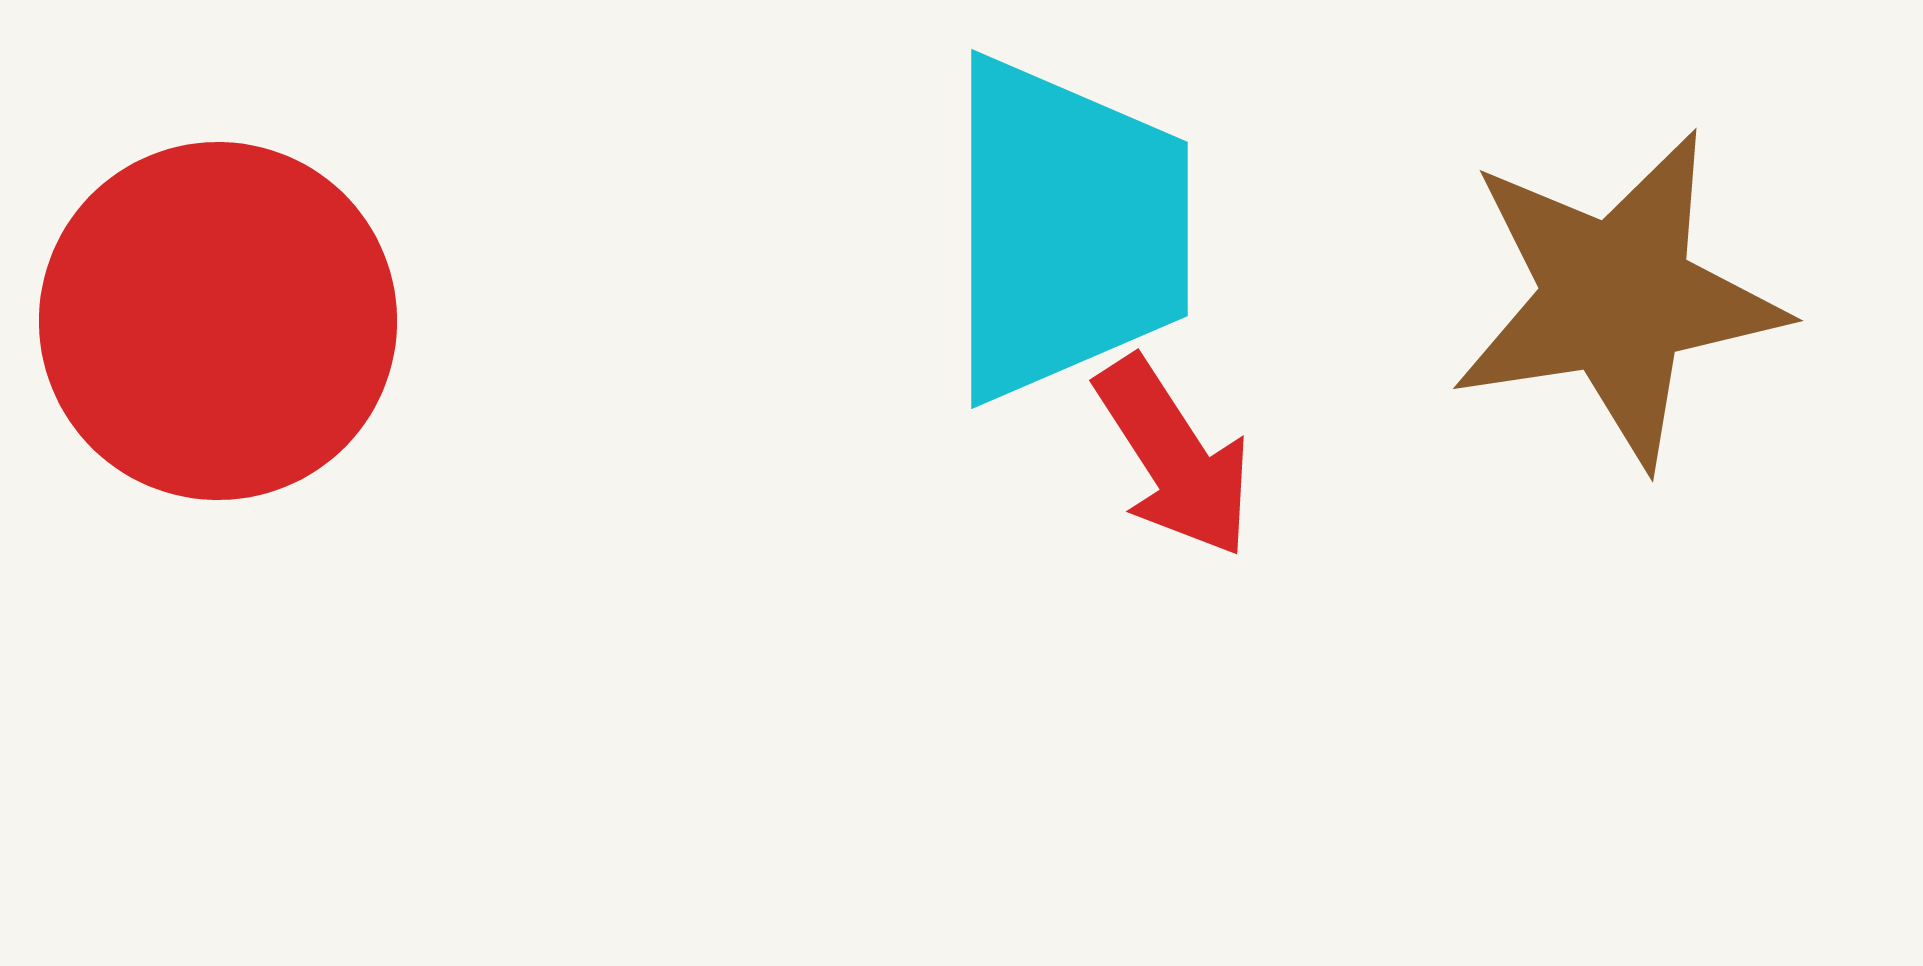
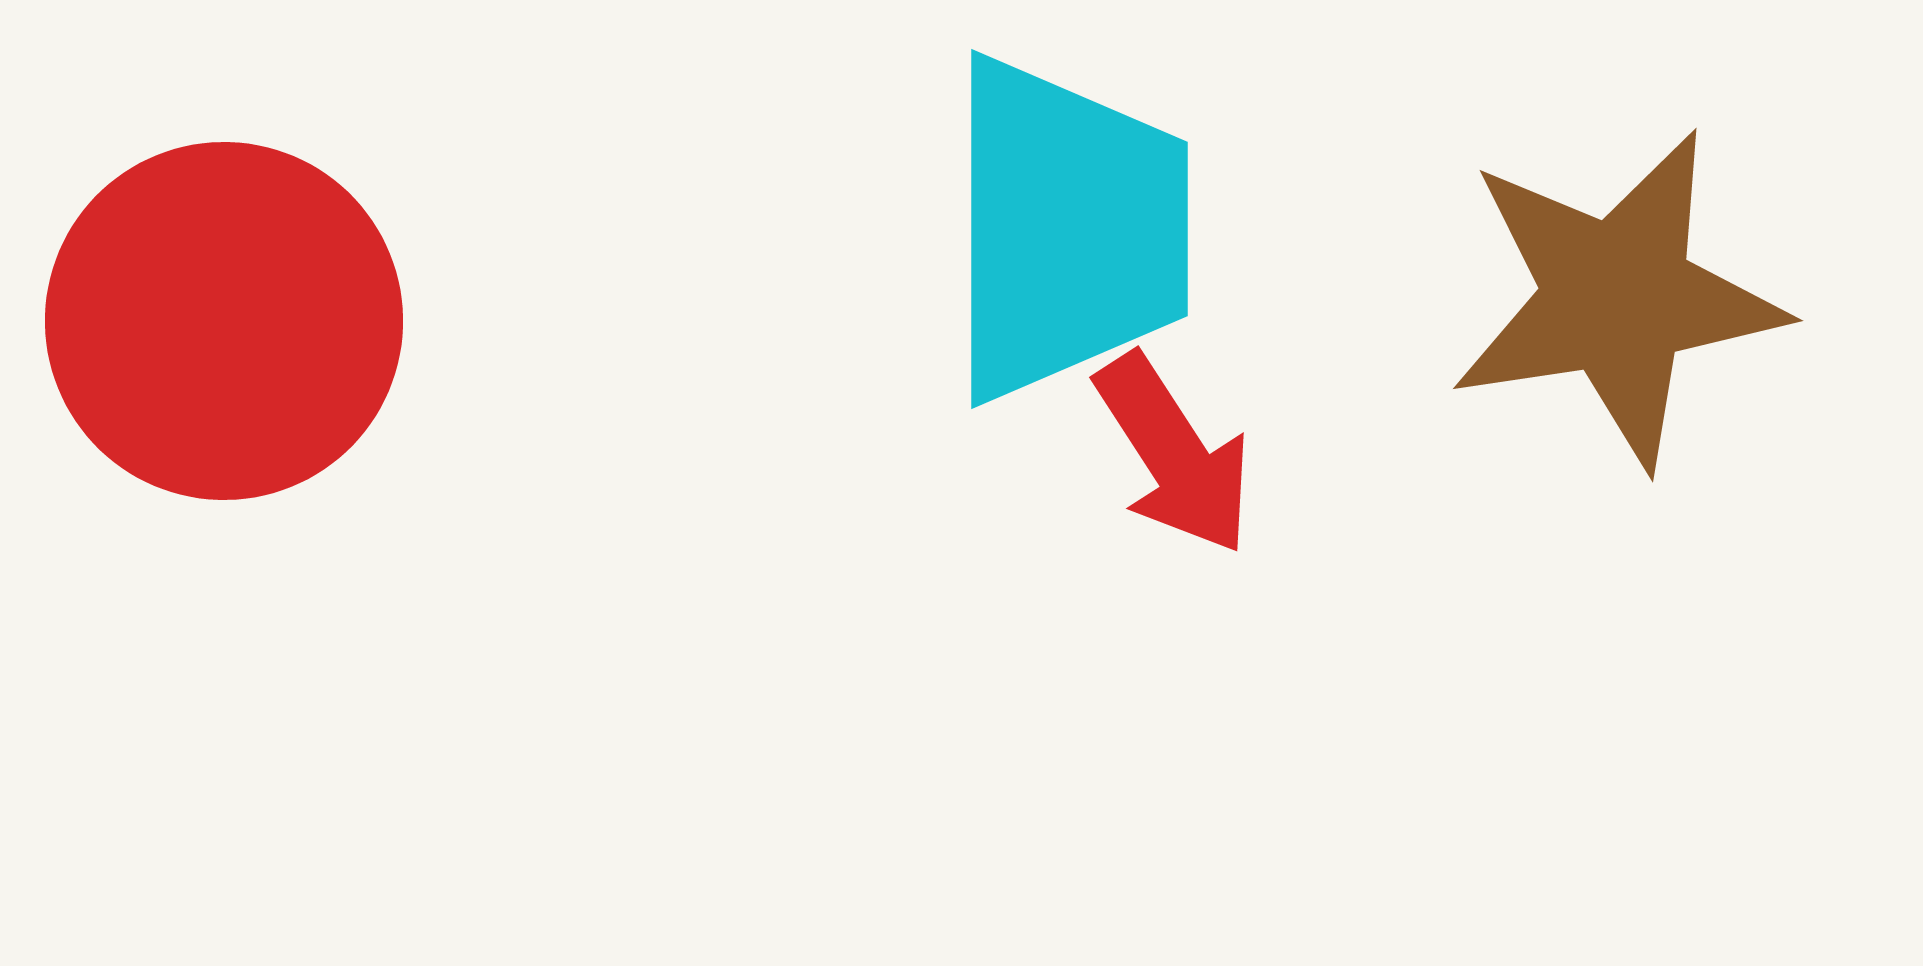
red circle: moved 6 px right
red arrow: moved 3 px up
